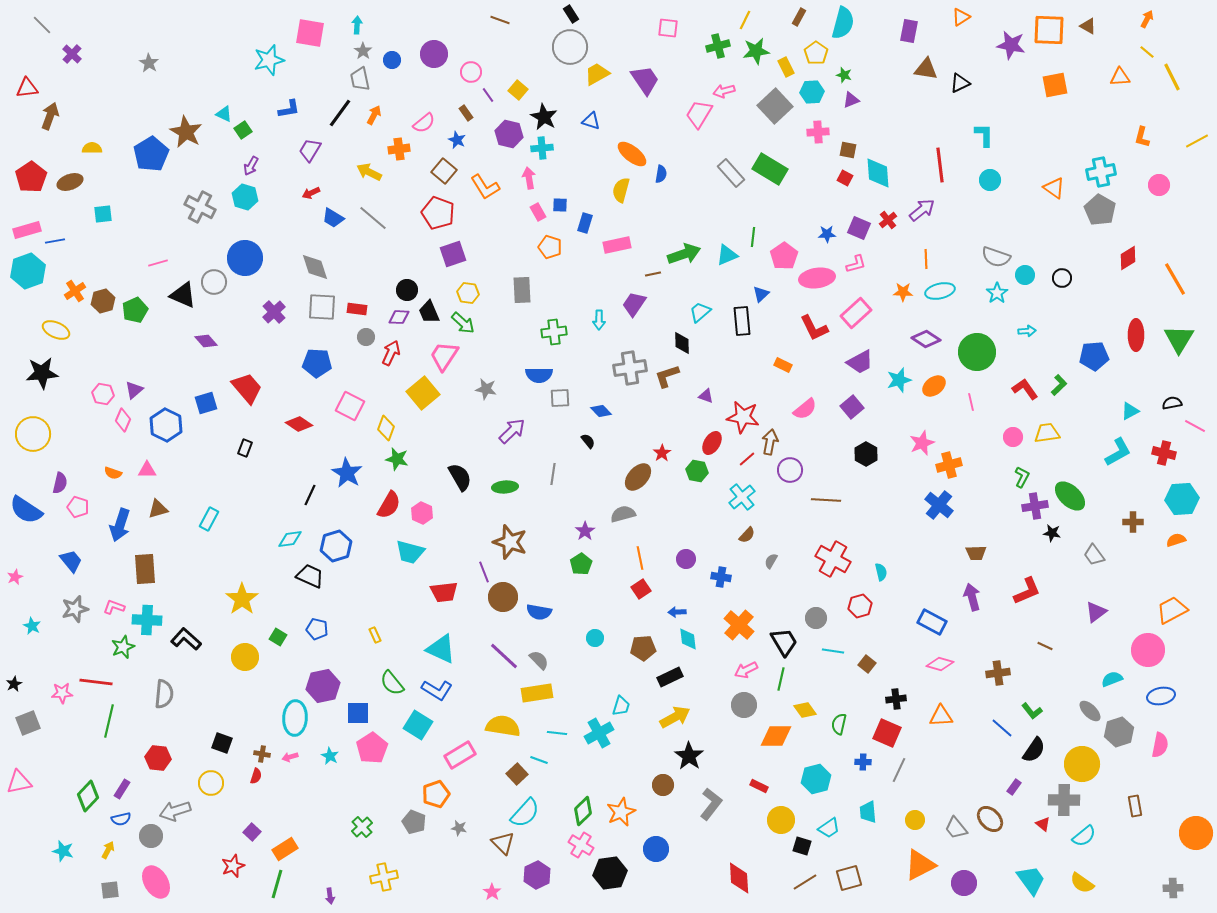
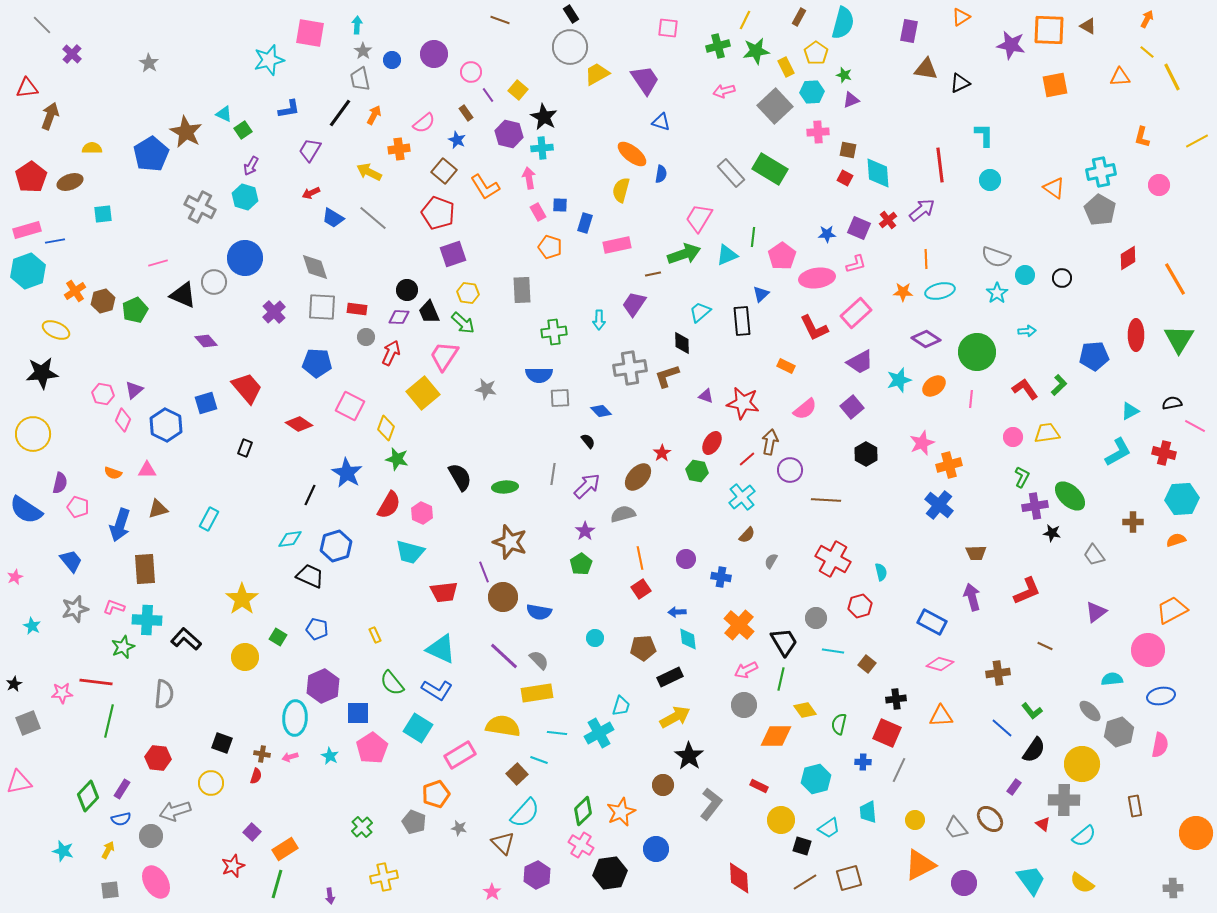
pink trapezoid at (699, 114): moved 104 px down
blue triangle at (591, 121): moved 70 px right, 1 px down
pink pentagon at (784, 256): moved 2 px left
orange rectangle at (783, 365): moved 3 px right, 1 px down
pink line at (971, 402): moved 3 px up; rotated 18 degrees clockwise
red star at (743, 417): moved 14 px up
purple arrow at (512, 431): moved 75 px right, 55 px down
cyan semicircle at (1112, 679): rotated 15 degrees clockwise
purple hexagon at (323, 686): rotated 12 degrees counterclockwise
cyan square at (418, 725): moved 3 px down
